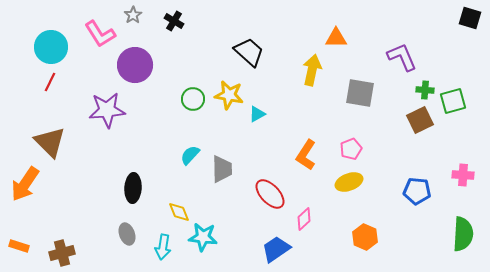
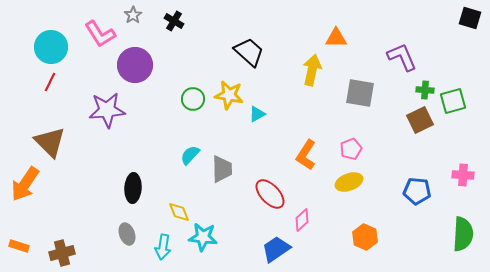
pink diamond: moved 2 px left, 1 px down
